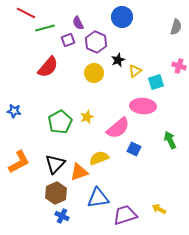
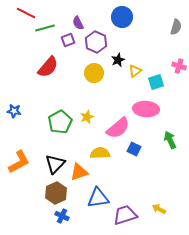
pink ellipse: moved 3 px right, 3 px down
yellow semicircle: moved 1 px right, 5 px up; rotated 18 degrees clockwise
